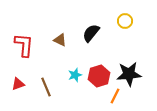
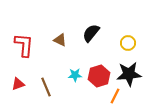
yellow circle: moved 3 px right, 22 px down
cyan star: rotated 16 degrees clockwise
